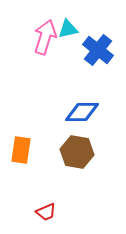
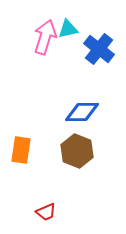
blue cross: moved 1 px right, 1 px up
brown hexagon: moved 1 px up; rotated 12 degrees clockwise
